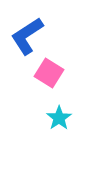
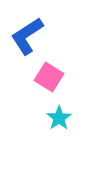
pink square: moved 4 px down
